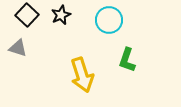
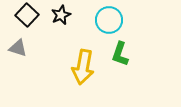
green L-shape: moved 7 px left, 6 px up
yellow arrow: moved 1 px right, 8 px up; rotated 28 degrees clockwise
